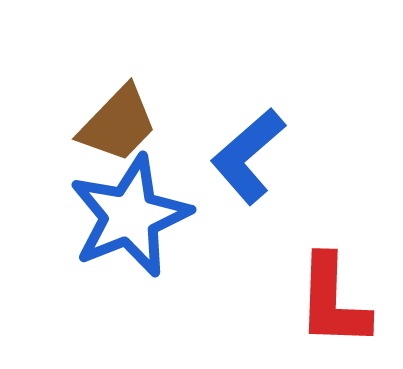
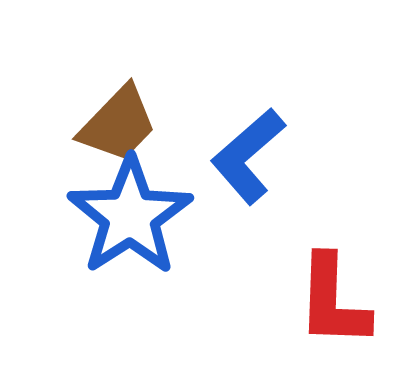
blue star: rotated 11 degrees counterclockwise
